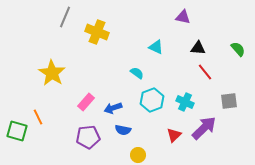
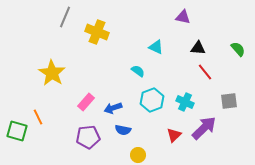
cyan semicircle: moved 1 px right, 2 px up
